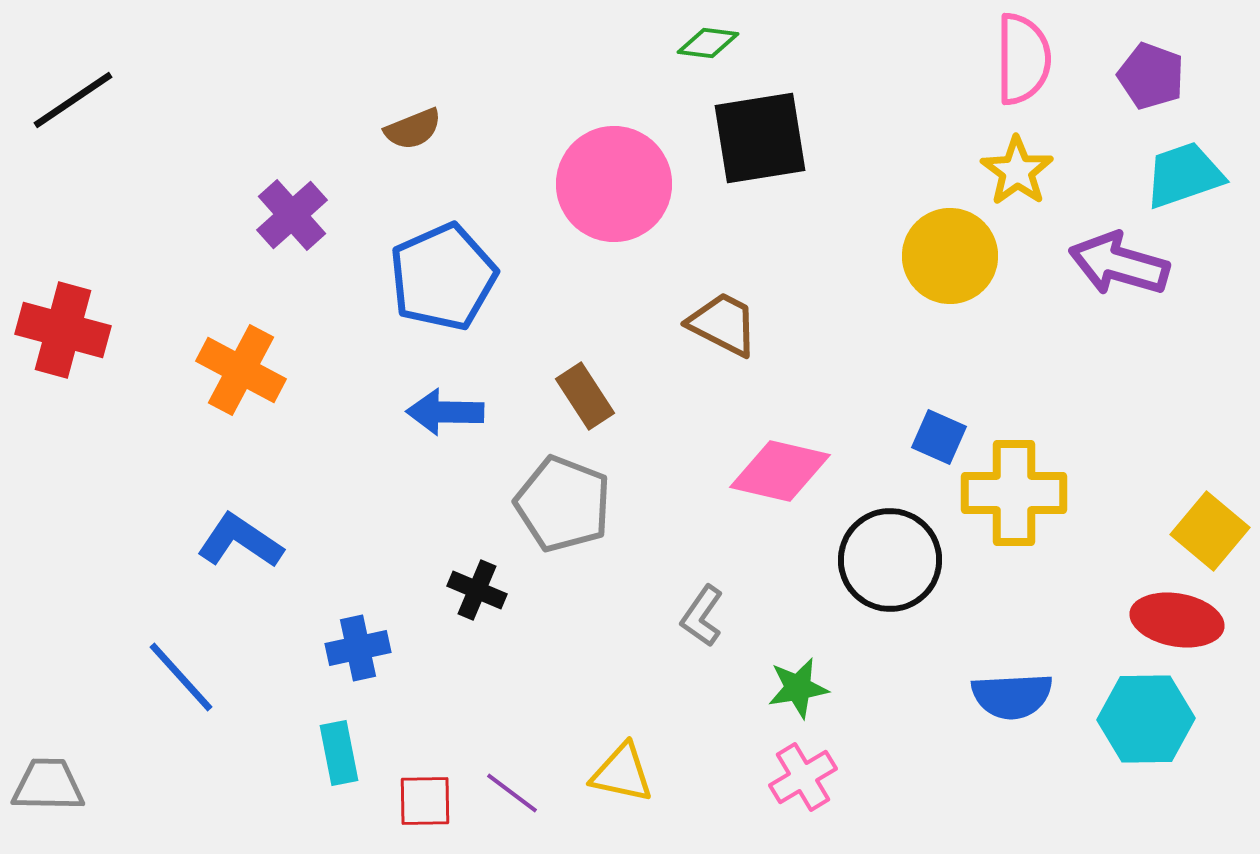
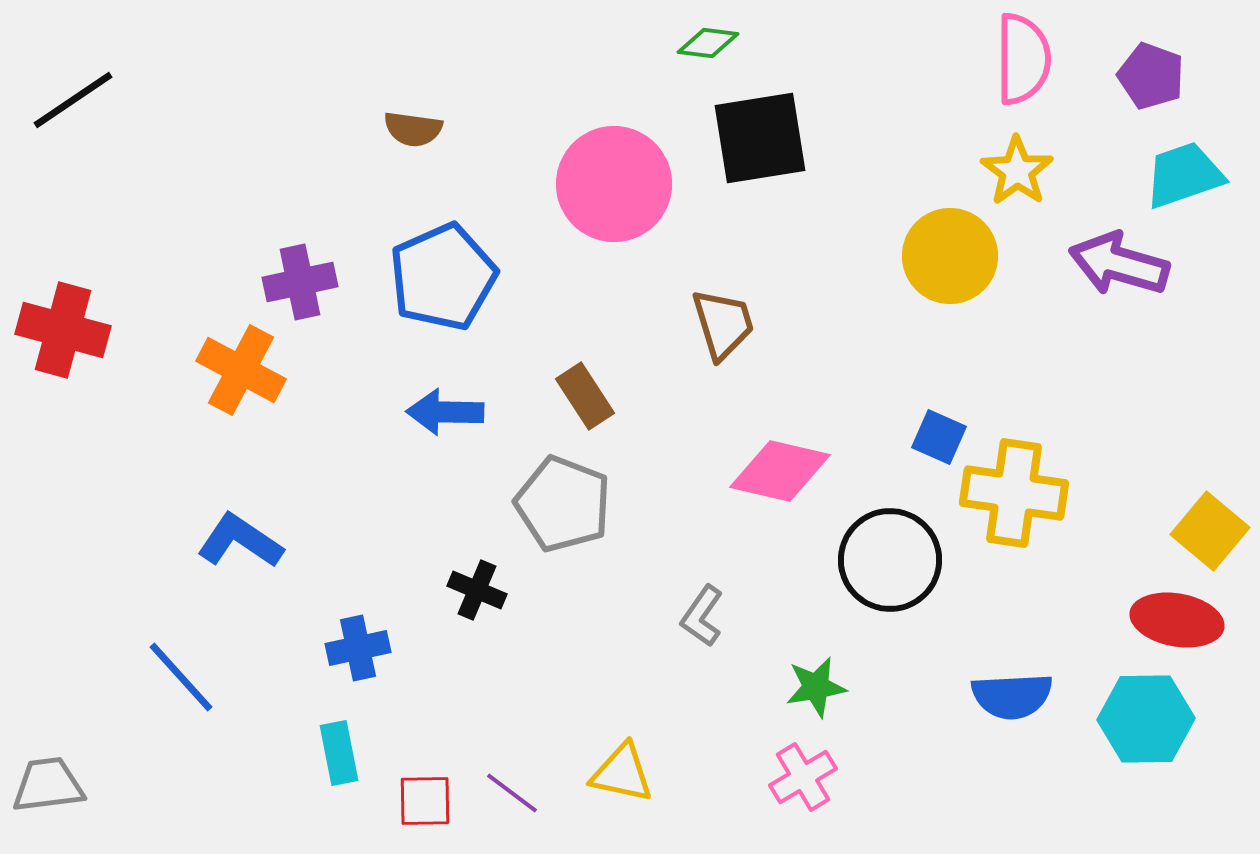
brown semicircle: rotated 30 degrees clockwise
purple cross: moved 8 px right, 67 px down; rotated 30 degrees clockwise
brown trapezoid: rotated 46 degrees clockwise
yellow cross: rotated 8 degrees clockwise
green star: moved 18 px right, 1 px up
gray trapezoid: rotated 8 degrees counterclockwise
